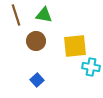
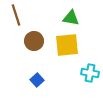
green triangle: moved 27 px right, 3 px down
brown circle: moved 2 px left
yellow square: moved 8 px left, 1 px up
cyan cross: moved 1 px left, 6 px down
